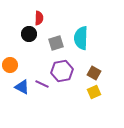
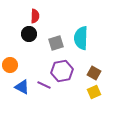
red semicircle: moved 4 px left, 2 px up
purple line: moved 2 px right, 1 px down
